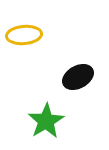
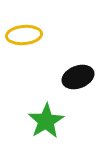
black ellipse: rotated 8 degrees clockwise
